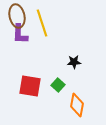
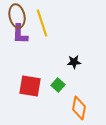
orange diamond: moved 2 px right, 3 px down
